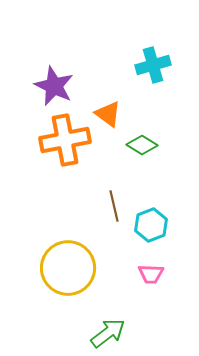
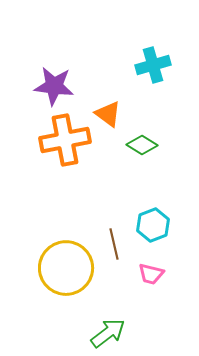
purple star: rotated 18 degrees counterclockwise
brown line: moved 38 px down
cyan hexagon: moved 2 px right
yellow circle: moved 2 px left
pink trapezoid: rotated 12 degrees clockwise
